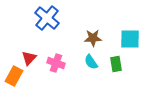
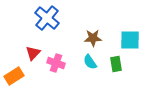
cyan square: moved 1 px down
red triangle: moved 4 px right, 5 px up
cyan semicircle: moved 1 px left
orange rectangle: rotated 30 degrees clockwise
